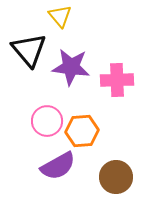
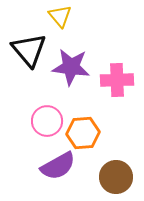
orange hexagon: moved 1 px right, 2 px down
